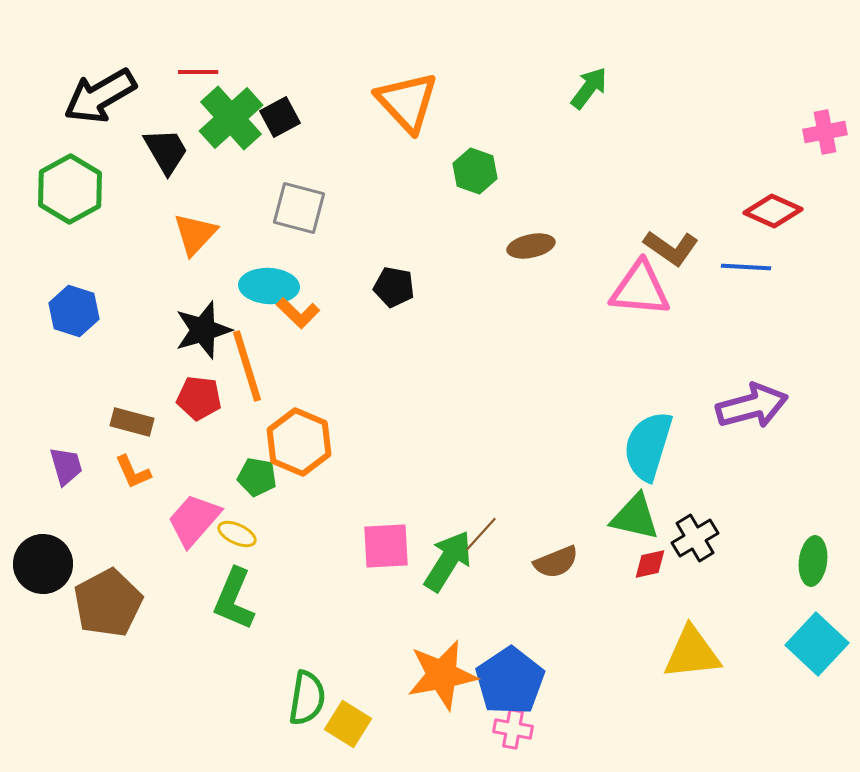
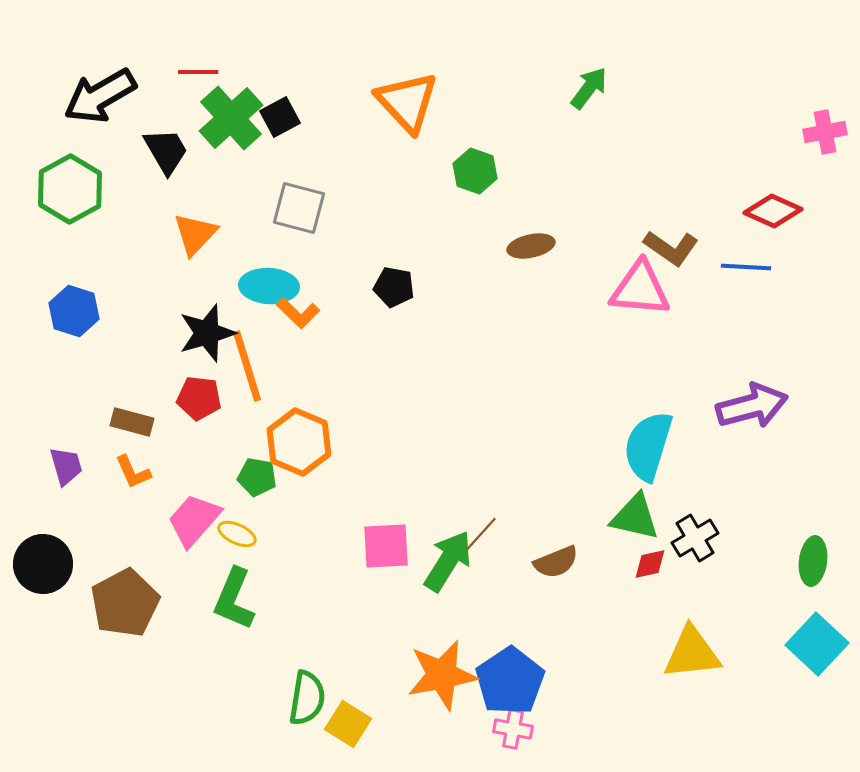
black star at (203, 330): moved 4 px right, 3 px down
brown pentagon at (108, 603): moved 17 px right
